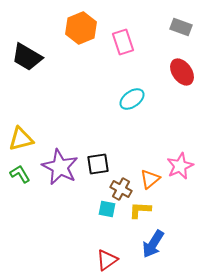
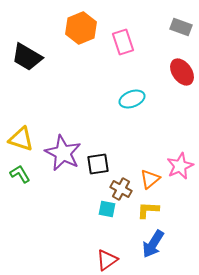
cyan ellipse: rotated 15 degrees clockwise
yellow triangle: rotated 32 degrees clockwise
purple star: moved 3 px right, 14 px up
yellow L-shape: moved 8 px right
